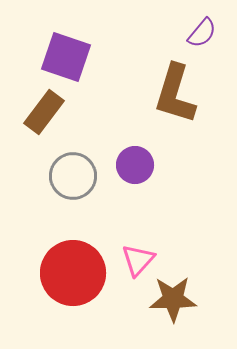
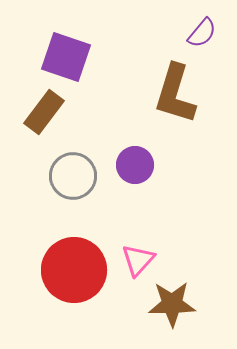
red circle: moved 1 px right, 3 px up
brown star: moved 1 px left, 5 px down
